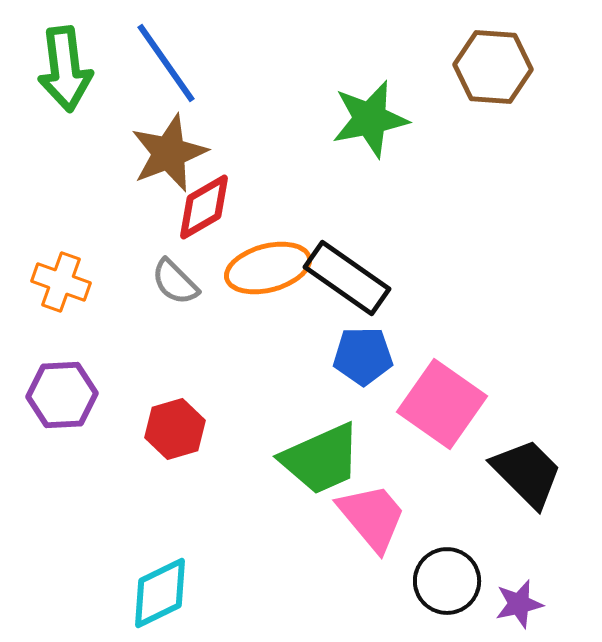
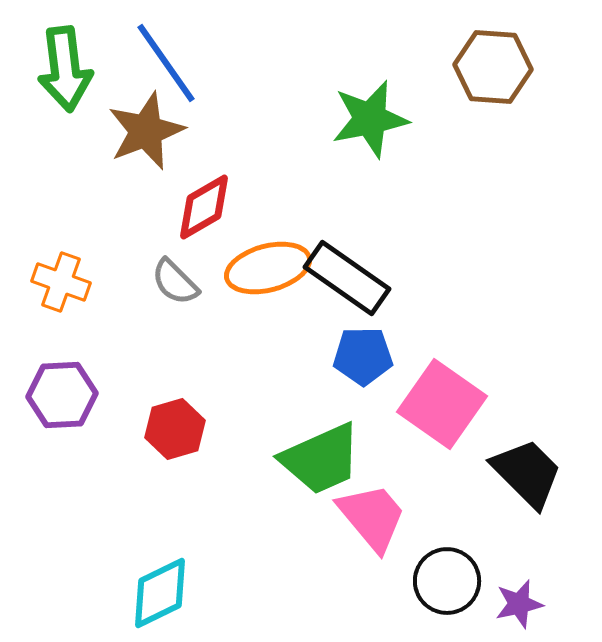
brown star: moved 23 px left, 22 px up
